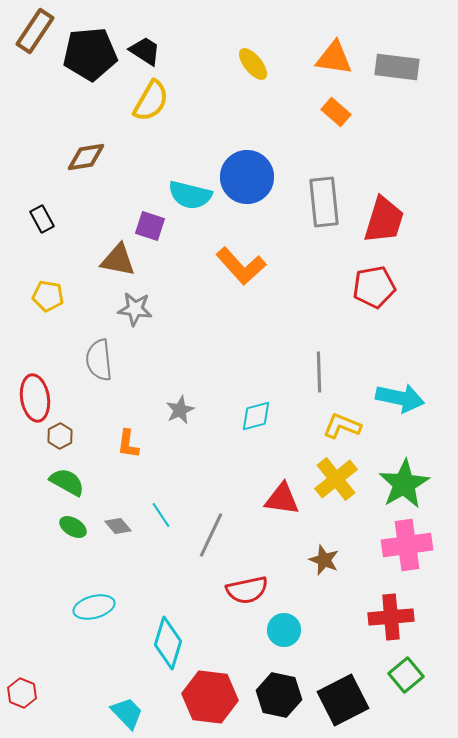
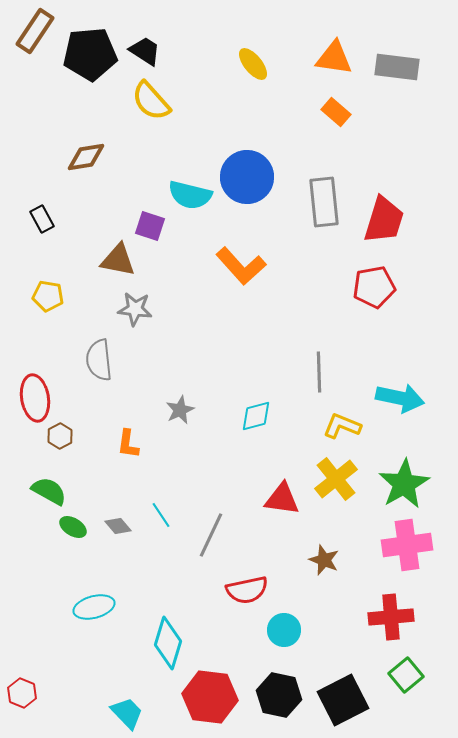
yellow semicircle at (151, 101): rotated 108 degrees clockwise
green semicircle at (67, 482): moved 18 px left, 9 px down
